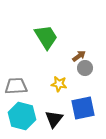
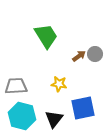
green trapezoid: moved 1 px up
gray circle: moved 10 px right, 14 px up
